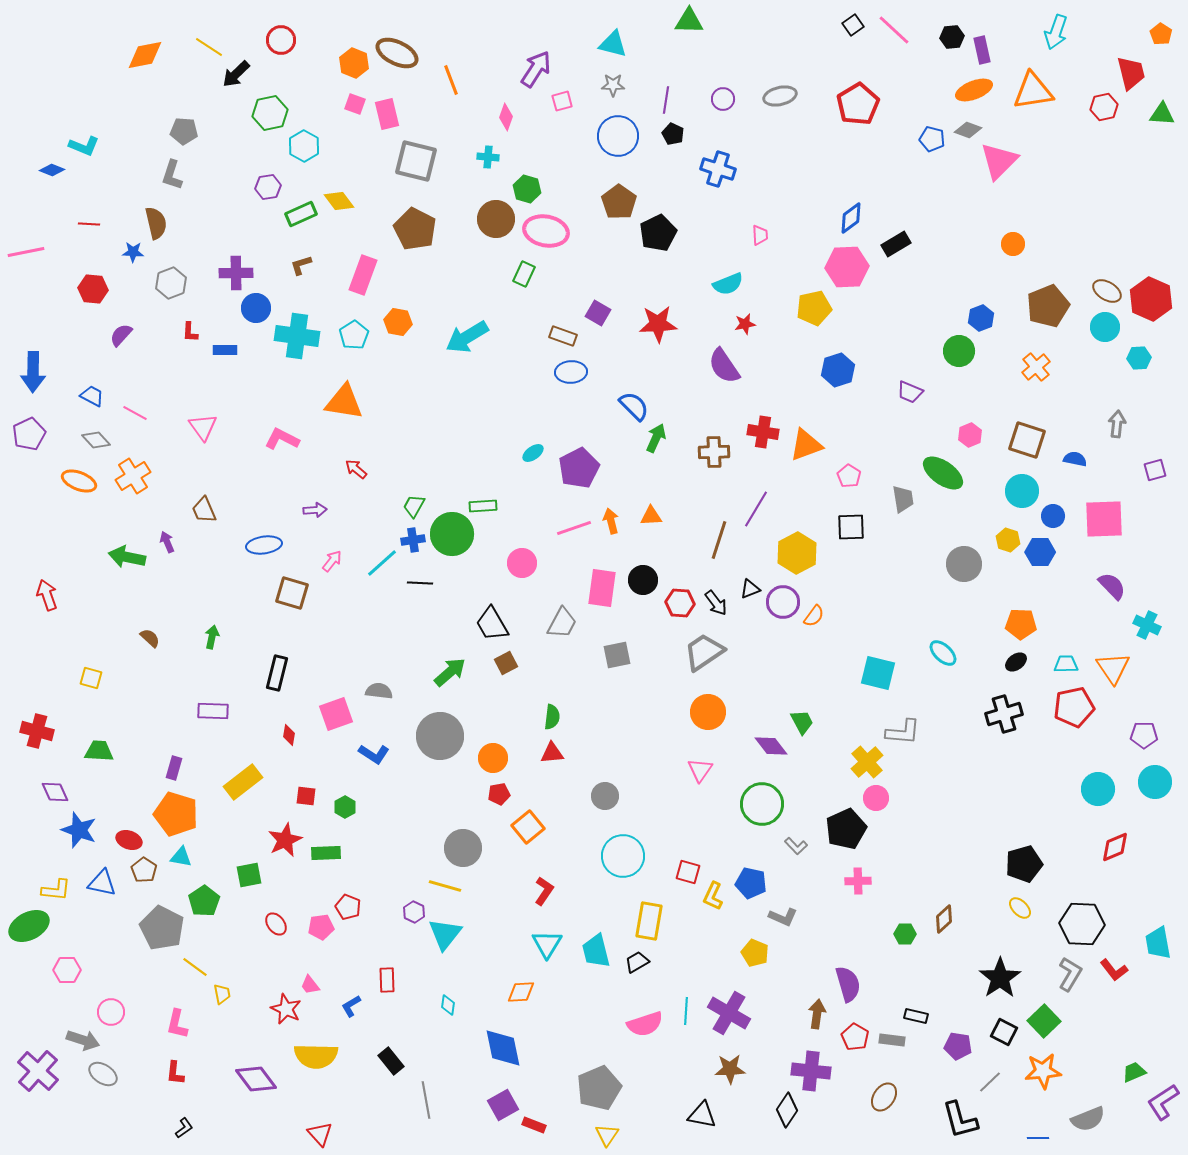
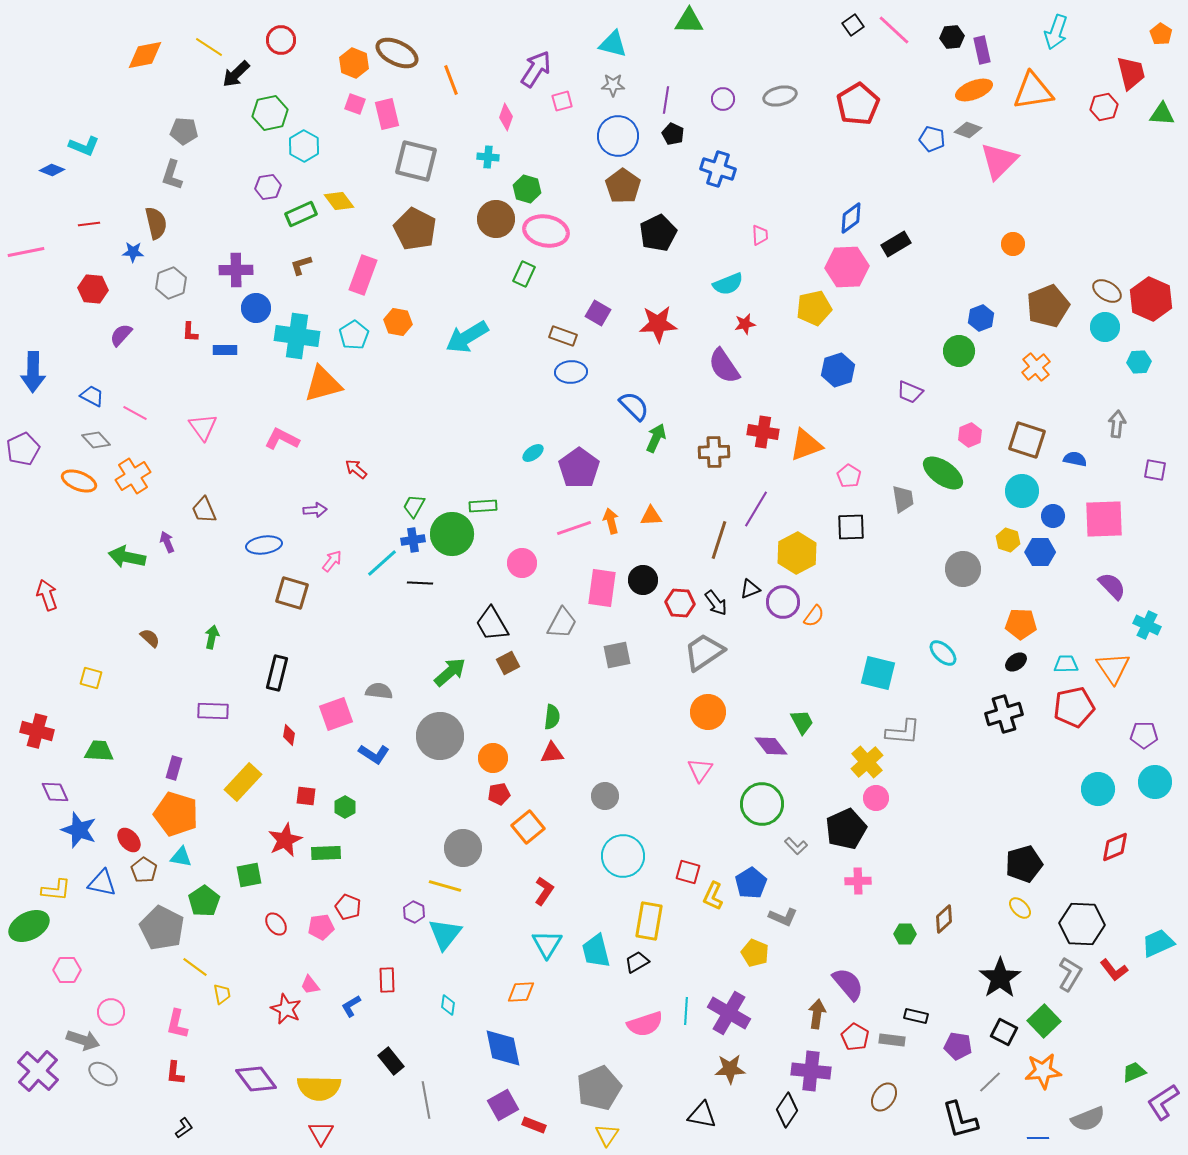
brown pentagon at (619, 202): moved 4 px right, 16 px up
red line at (89, 224): rotated 10 degrees counterclockwise
purple cross at (236, 273): moved 3 px up
cyan hexagon at (1139, 358): moved 4 px down
orange triangle at (344, 402): moved 21 px left, 18 px up; rotated 24 degrees counterclockwise
purple pentagon at (29, 434): moved 6 px left, 15 px down
purple pentagon at (579, 468): rotated 9 degrees counterclockwise
purple square at (1155, 470): rotated 25 degrees clockwise
gray circle at (964, 564): moved 1 px left, 5 px down
brown square at (506, 663): moved 2 px right
yellow rectangle at (243, 782): rotated 9 degrees counterclockwise
red ellipse at (129, 840): rotated 30 degrees clockwise
blue pentagon at (751, 883): rotated 28 degrees clockwise
cyan trapezoid at (1158, 943): rotated 76 degrees clockwise
purple semicircle at (848, 984): rotated 24 degrees counterclockwise
yellow semicircle at (316, 1056): moved 3 px right, 32 px down
red triangle at (320, 1134): moved 1 px right, 1 px up; rotated 12 degrees clockwise
